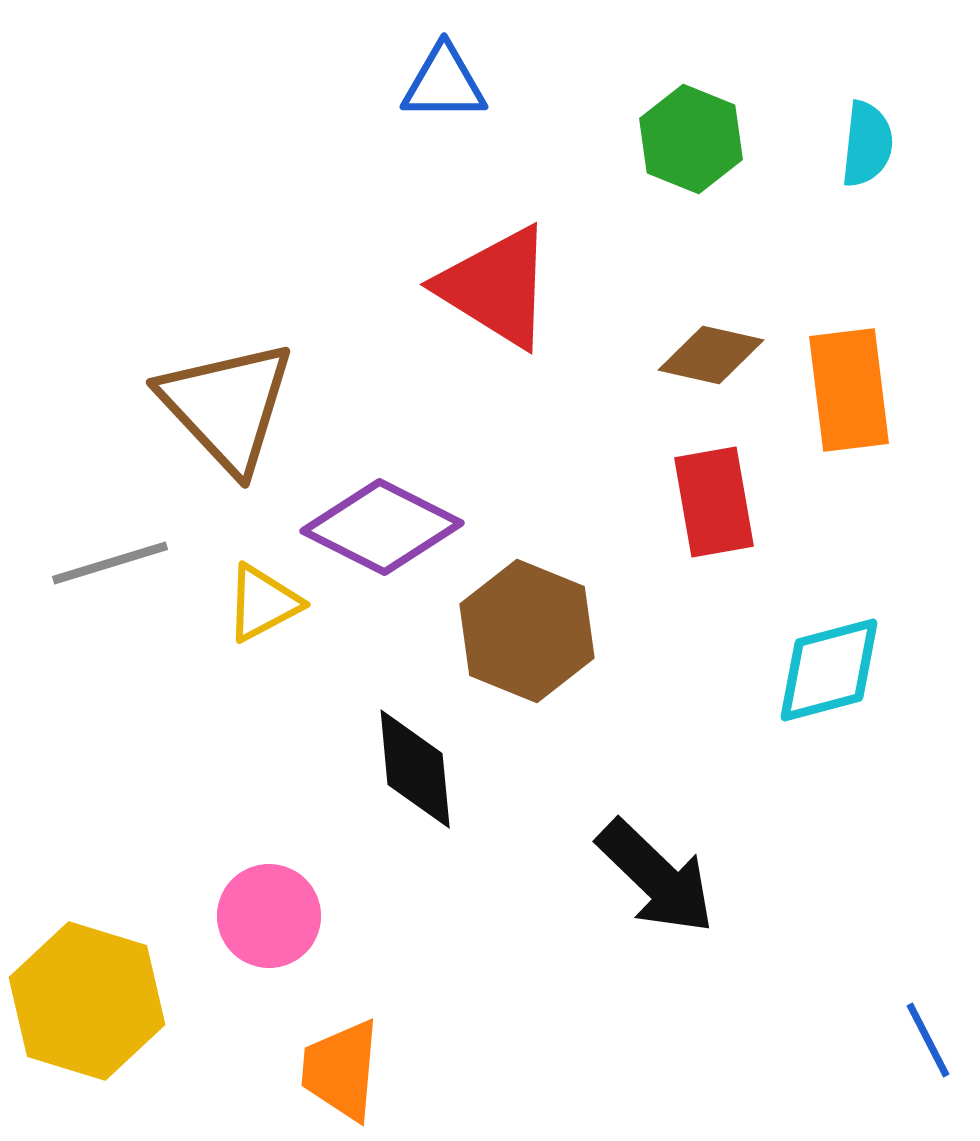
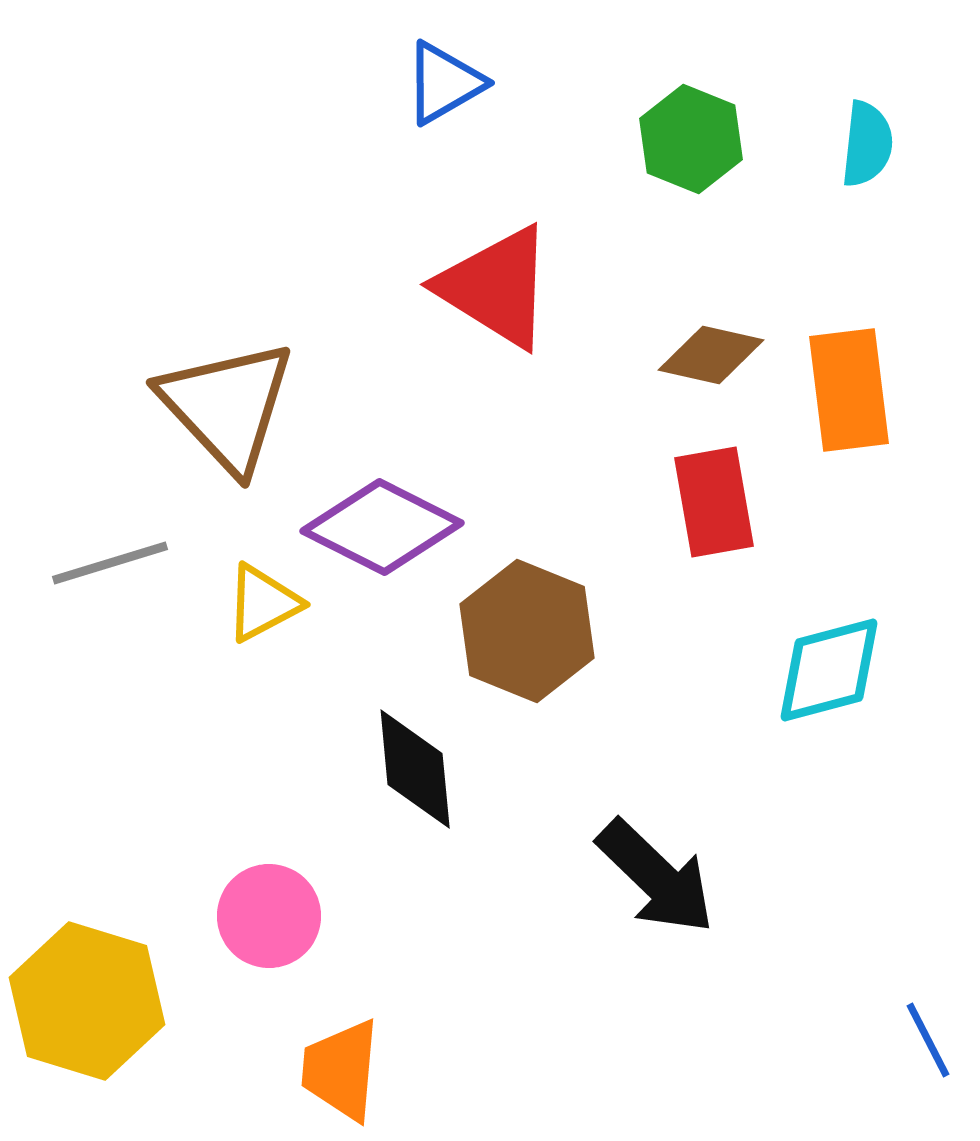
blue triangle: rotated 30 degrees counterclockwise
